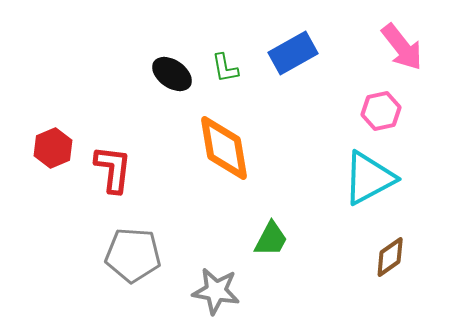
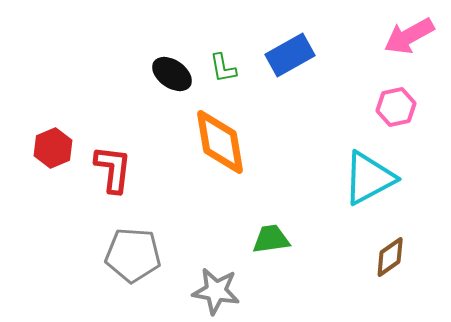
pink arrow: moved 7 px right, 11 px up; rotated 99 degrees clockwise
blue rectangle: moved 3 px left, 2 px down
green L-shape: moved 2 px left
pink hexagon: moved 15 px right, 4 px up
orange diamond: moved 4 px left, 6 px up
green trapezoid: rotated 126 degrees counterclockwise
